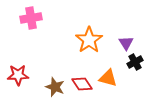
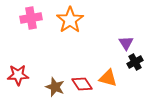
orange star: moved 19 px left, 20 px up
